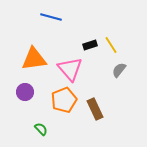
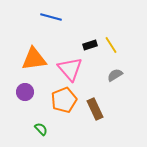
gray semicircle: moved 4 px left, 5 px down; rotated 21 degrees clockwise
